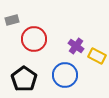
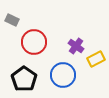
gray rectangle: rotated 40 degrees clockwise
red circle: moved 3 px down
yellow rectangle: moved 1 px left, 3 px down; rotated 54 degrees counterclockwise
blue circle: moved 2 px left
